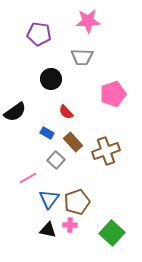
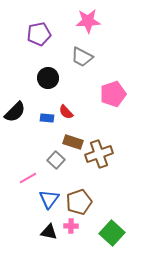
purple pentagon: rotated 20 degrees counterclockwise
gray trapezoid: rotated 25 degrees clockwise
black circle: moved 3 px left, 1 px up
black semicircle: rotated 10 degrees counterclockwise
blue rectangle: moved 15 px up; rotated 24 degrees counterclockwise
brown rectangle: rotated 30 degrees counterclockwise
brown cross: moved 7 px left, 3 px down
brown pentagon: moved 2 px right
pink cross: moved 1 px right, 1 px down
black triangle: moved 1 px right, 2 px down
